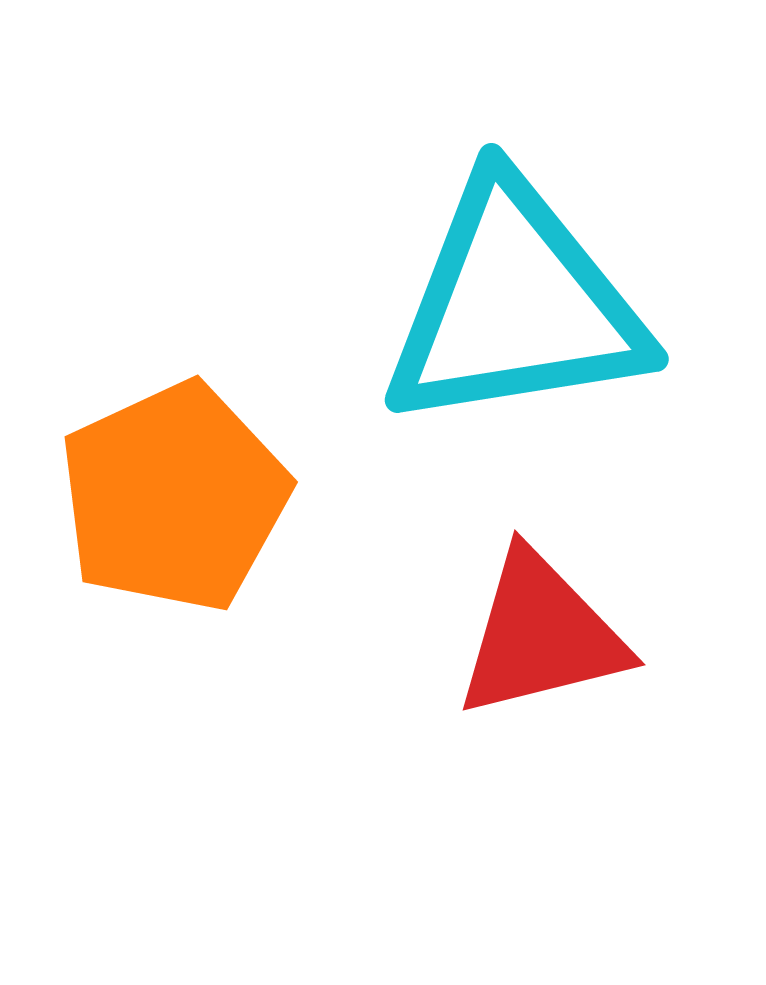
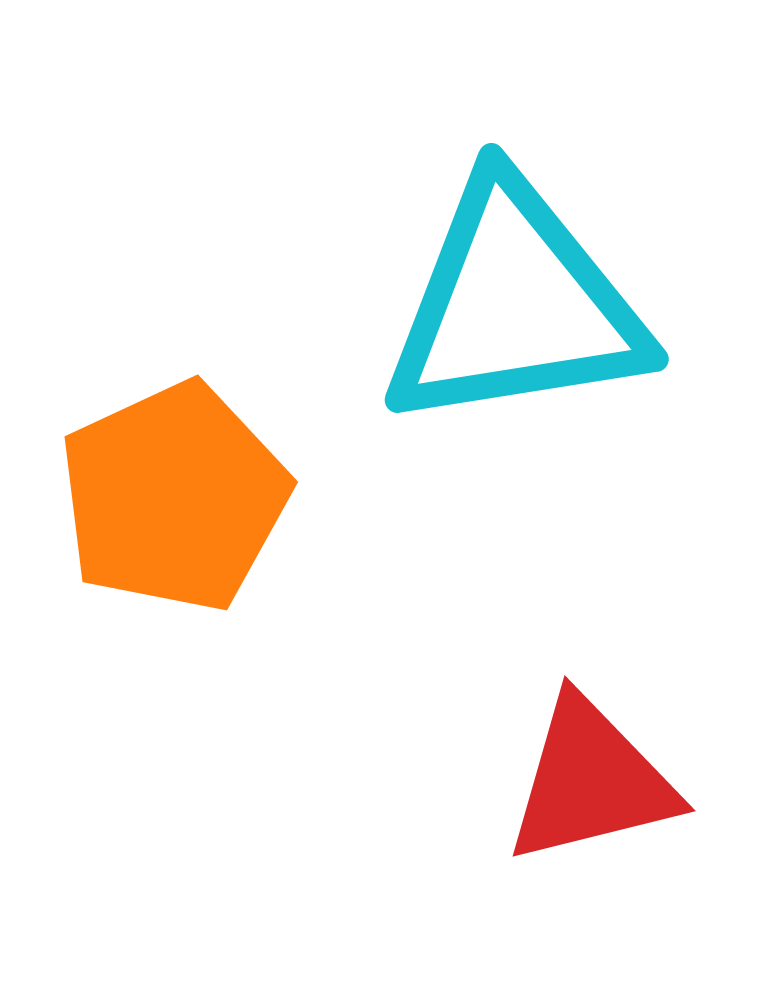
red triangle: moved 50 px right, 146 px down
